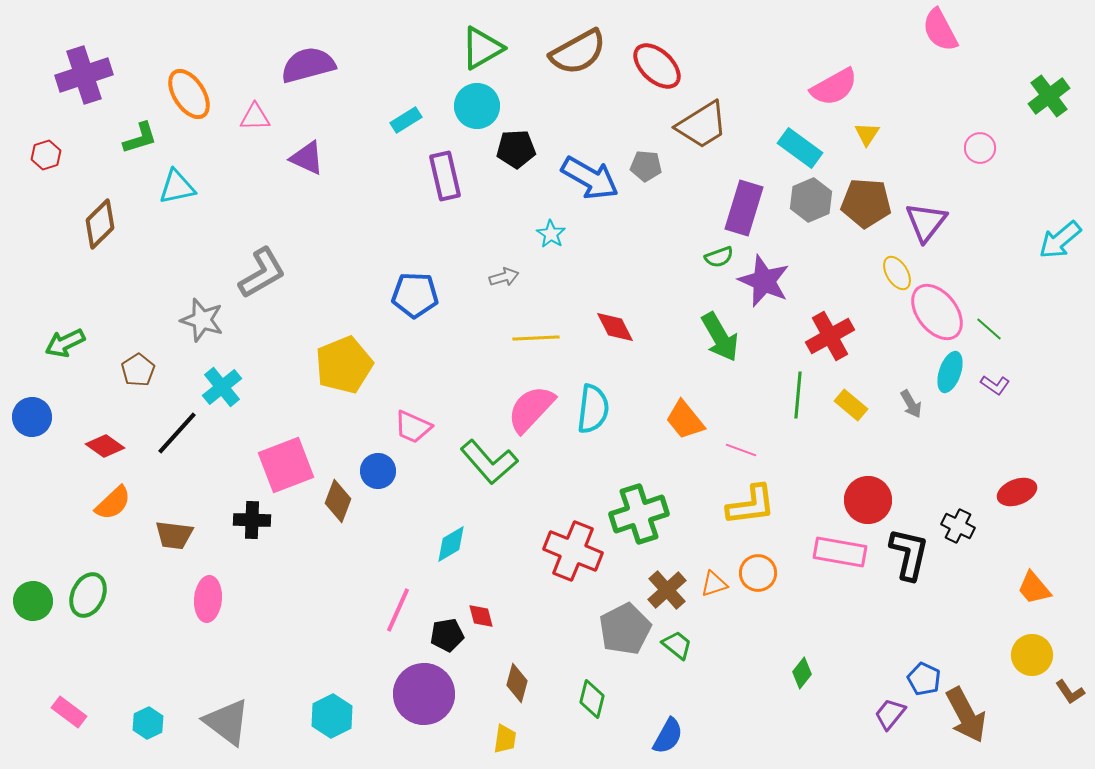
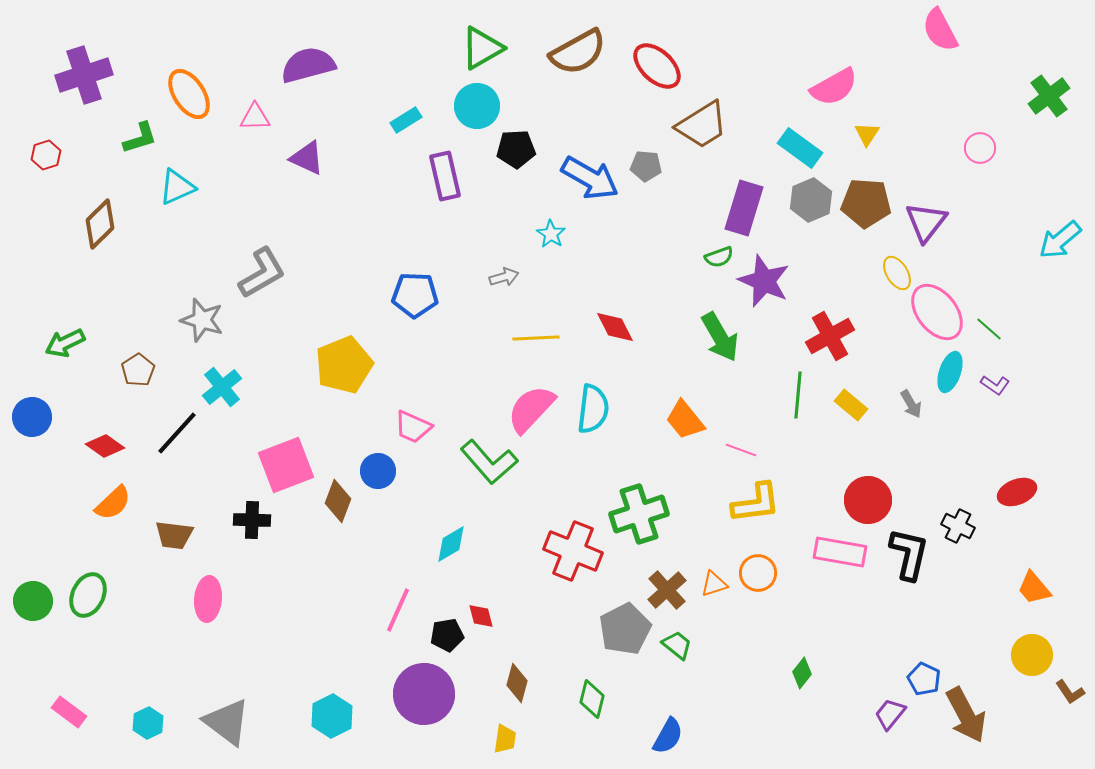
cyan triangle at (177, 187): rotated 12 degrees counterclockwise
yellow L-shape at (751, 505): moved 5 px right, 2 px up
